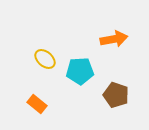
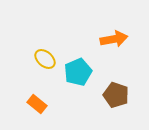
cyan pentagon: moved 2 px left, 1 px down; rotated 20 degrees counterclockwise
